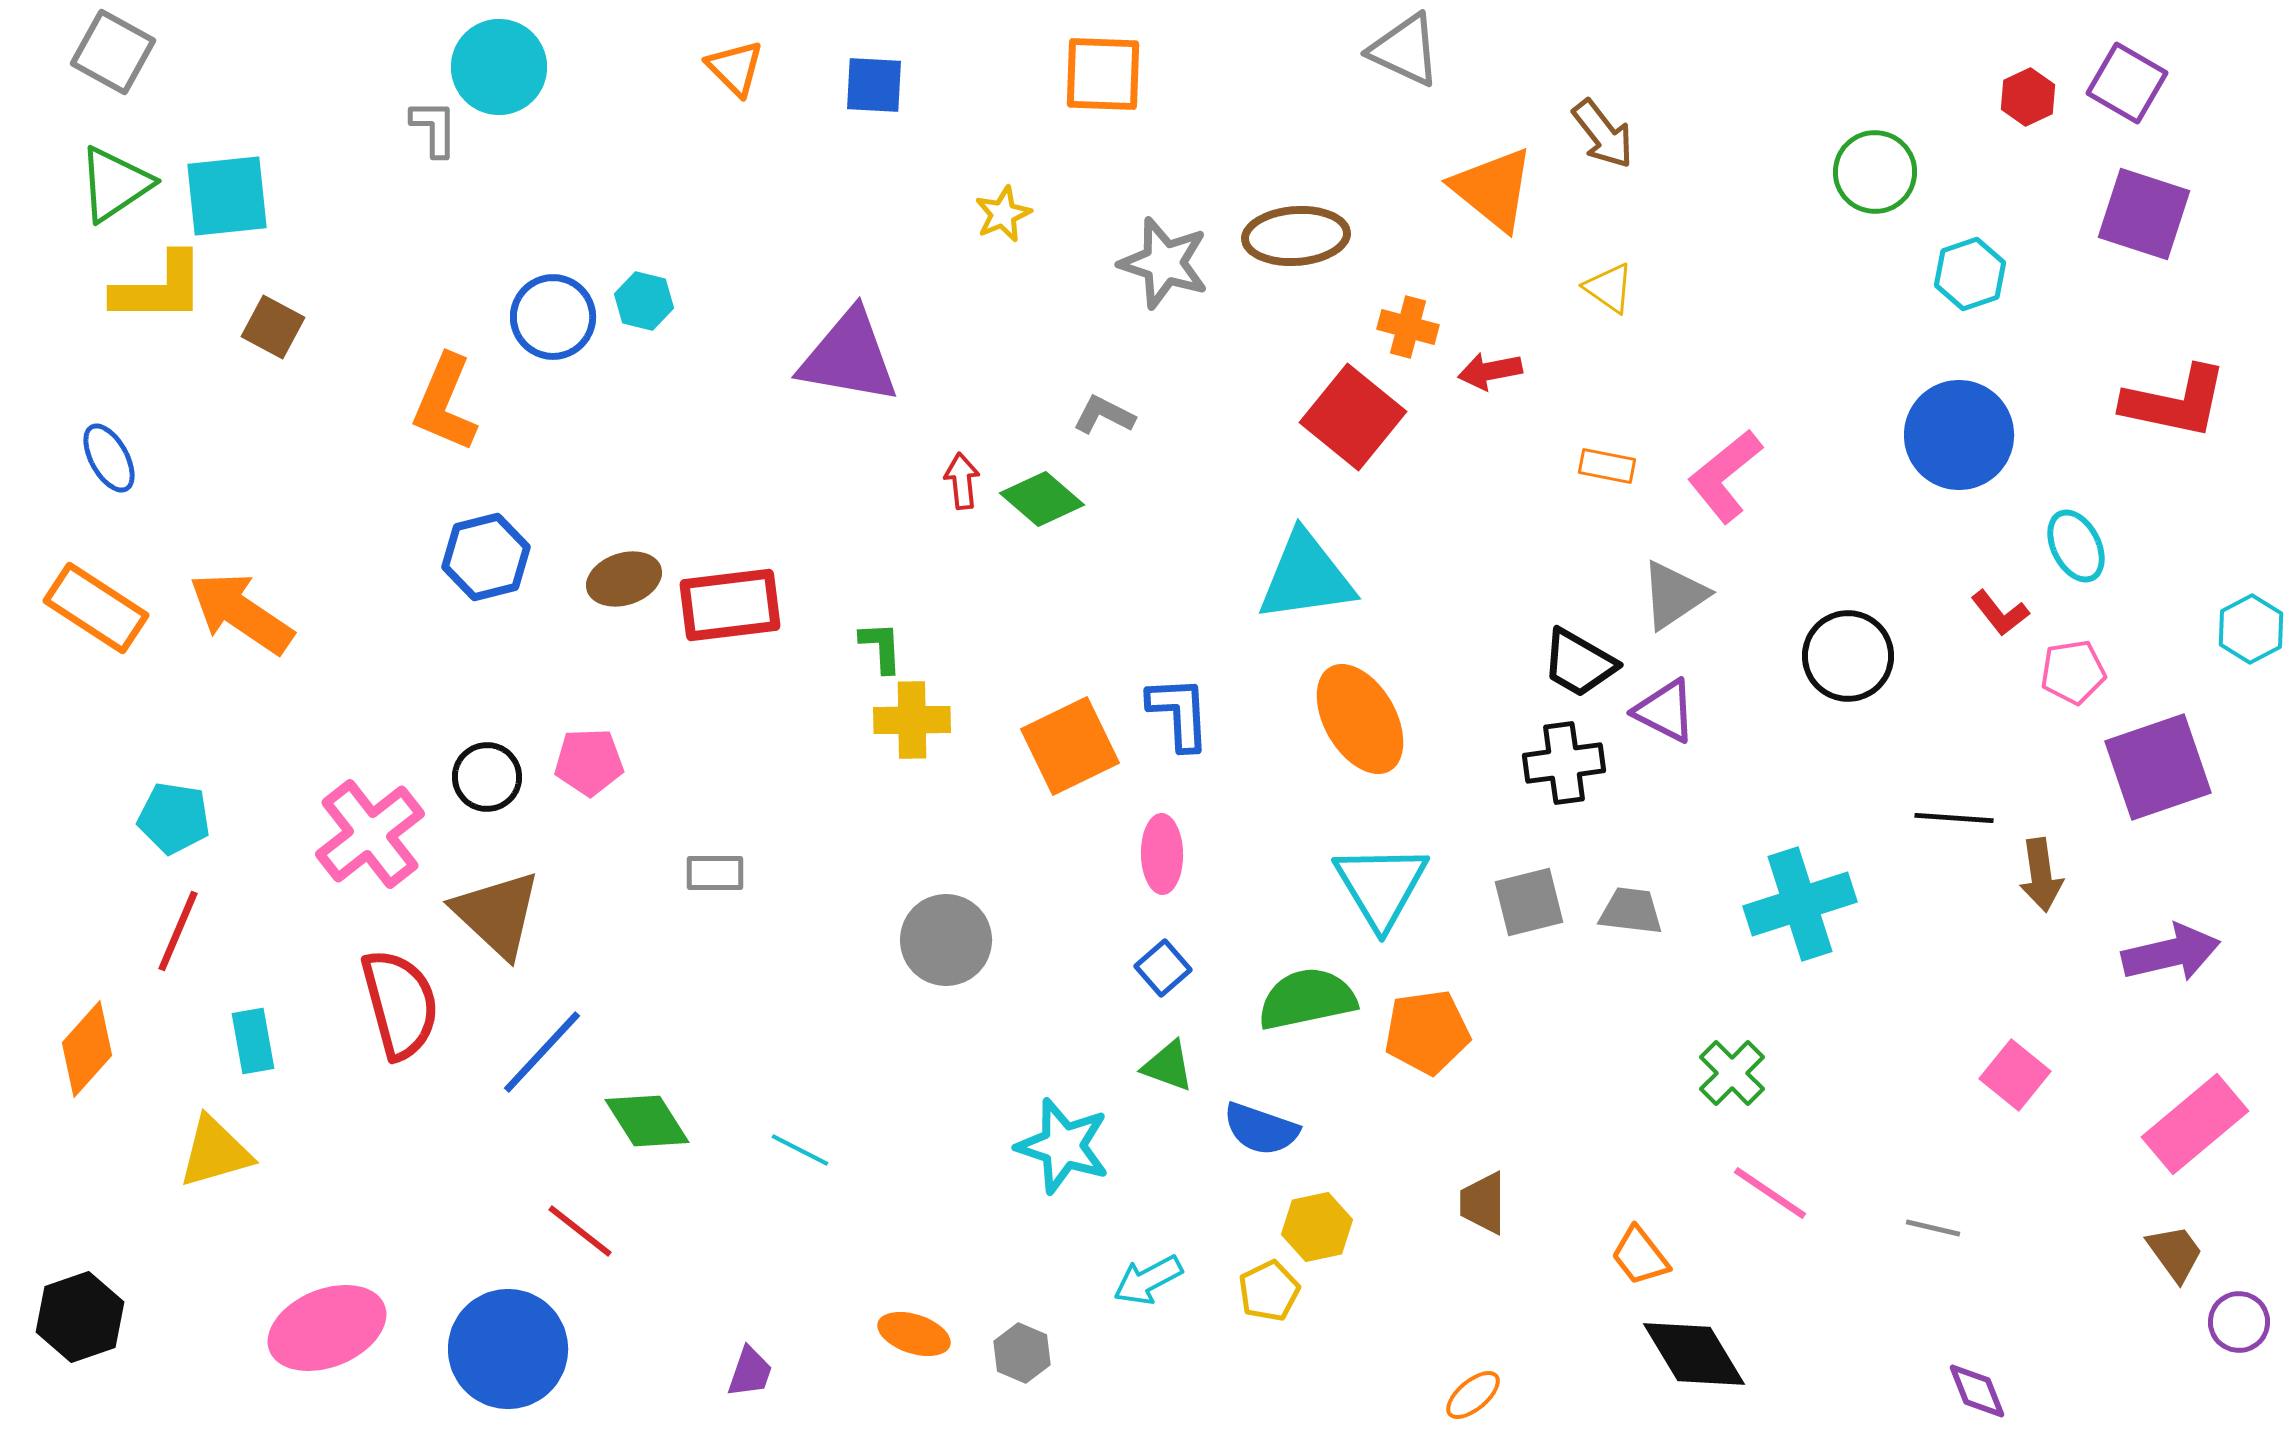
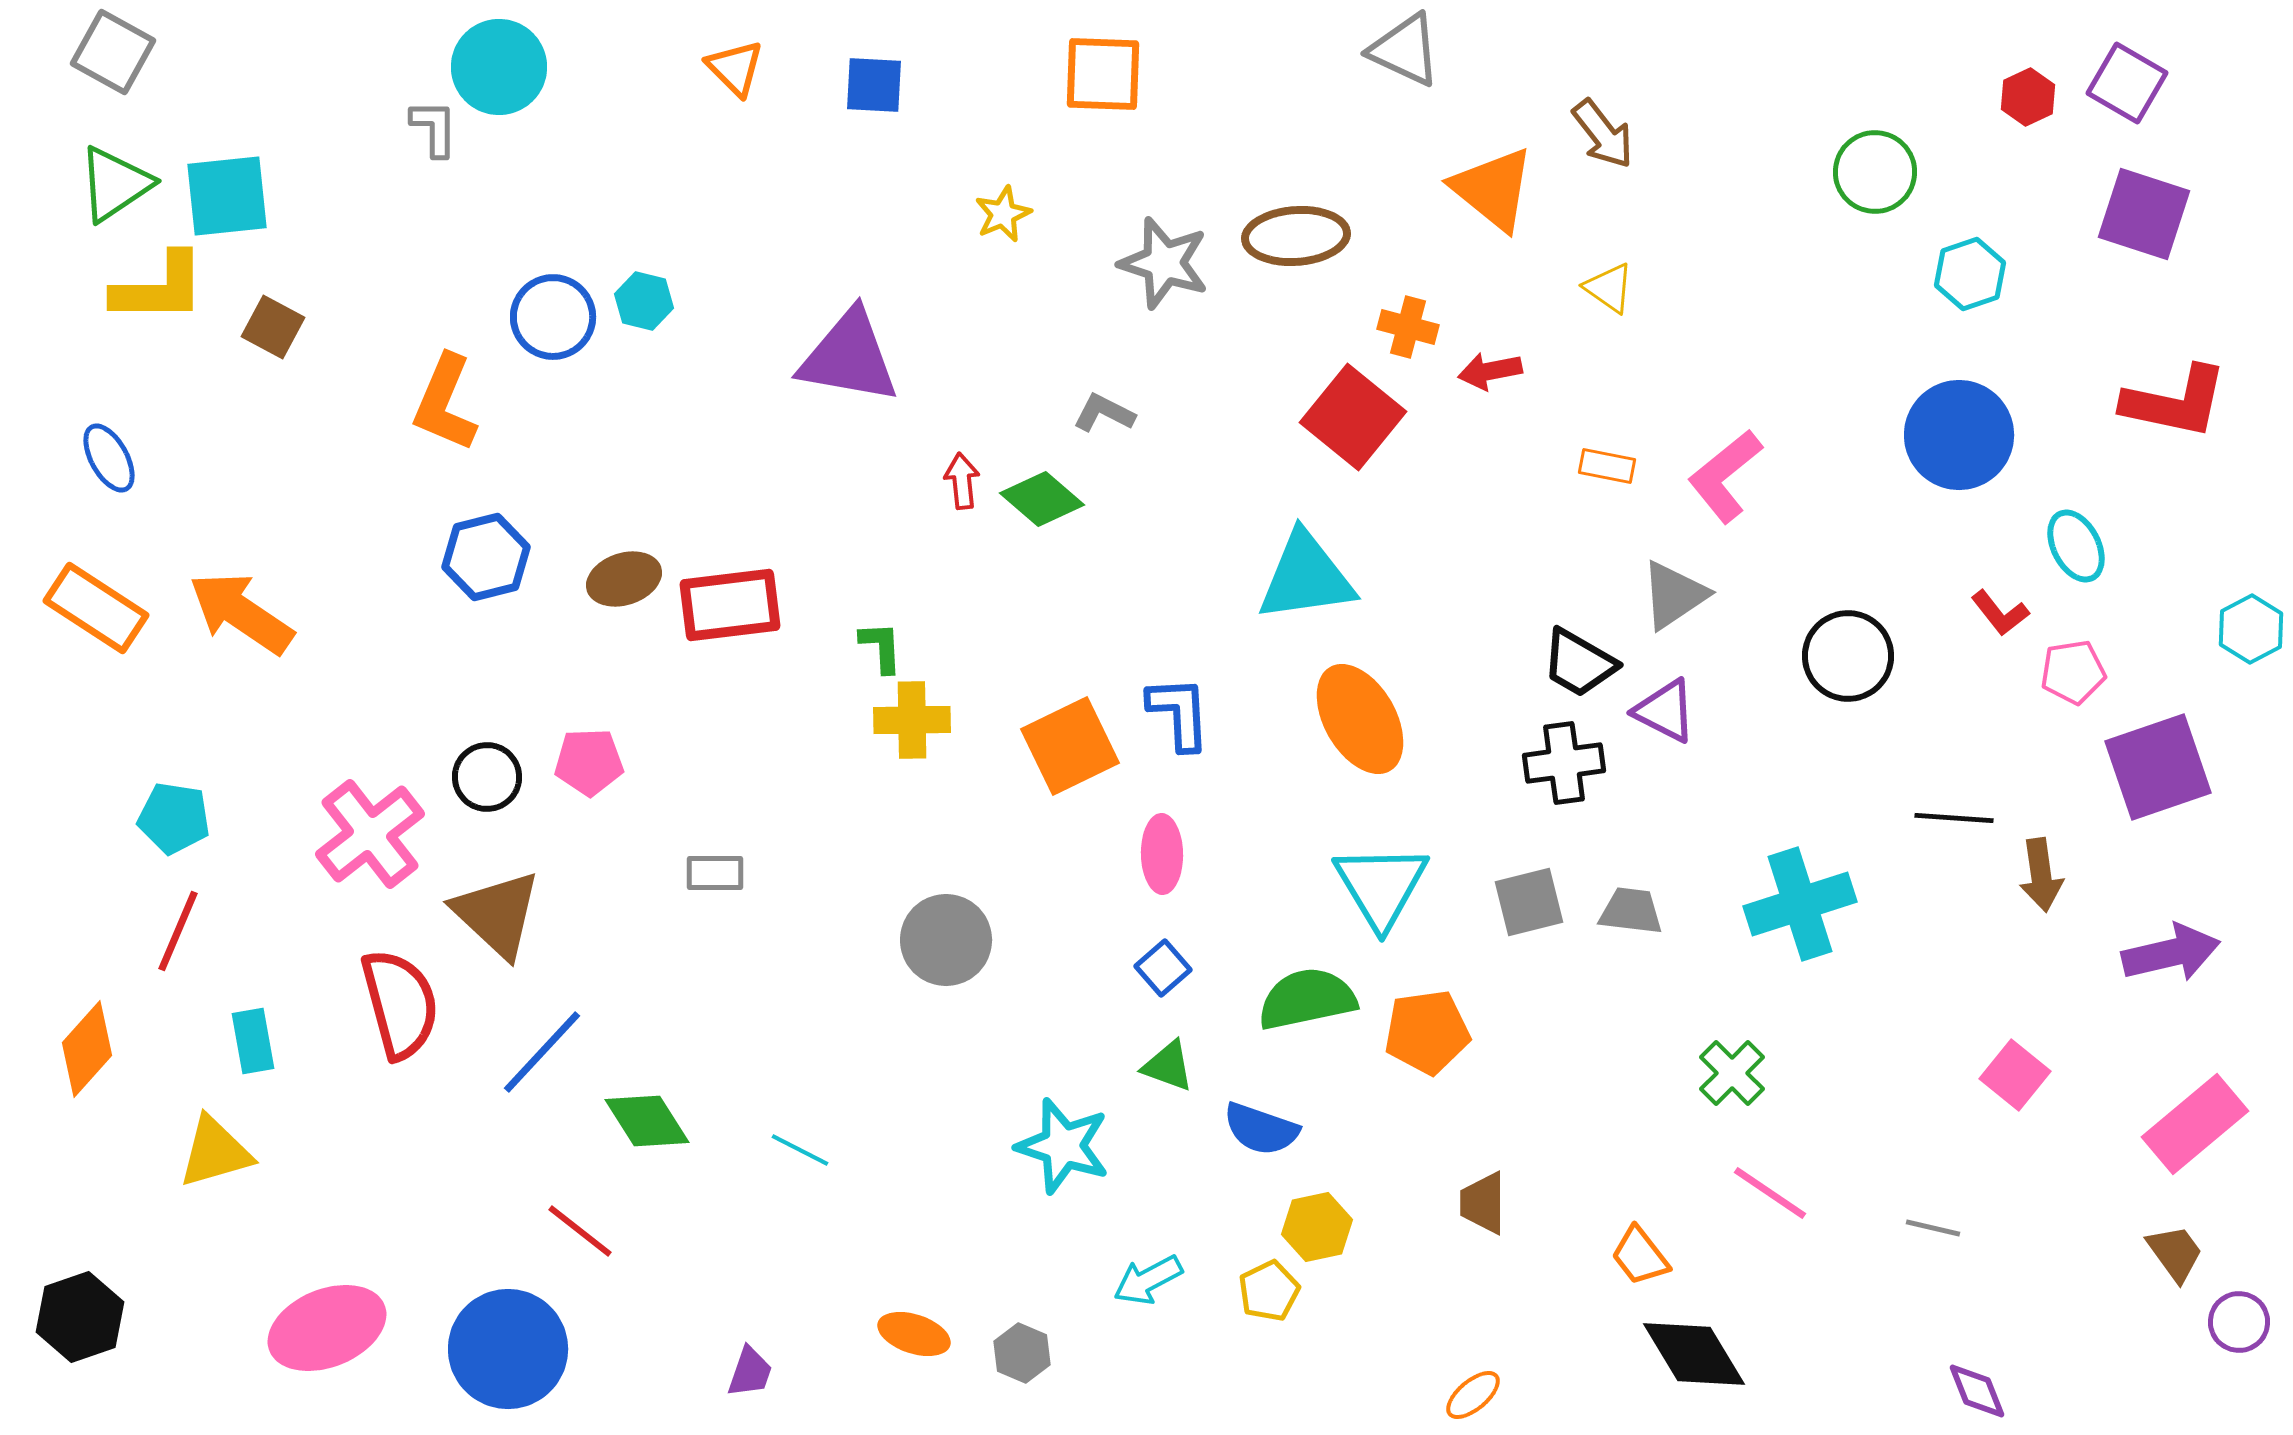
gray L-shape at (1104, 415): moved 2 px up
